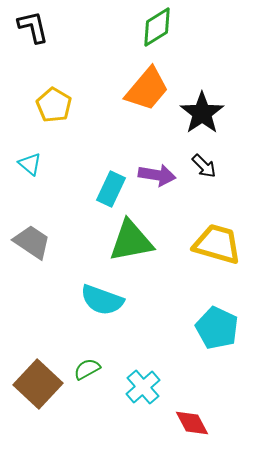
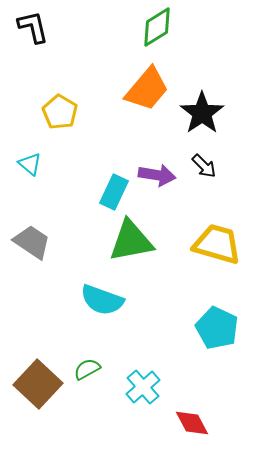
yellow pentagon: moved 6 px right, 7 px down
cyan rectangle: moved 3 px right, 3 px down
